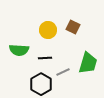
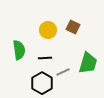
green semicircle: rotated 102 degrees counterclockwise
black hexagon: moved 1 px right, 1 px up
